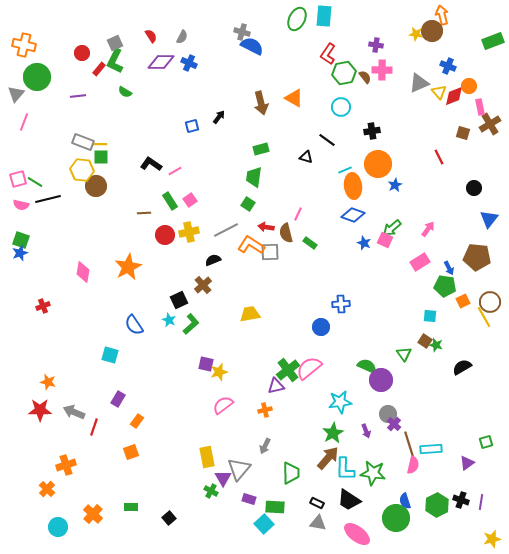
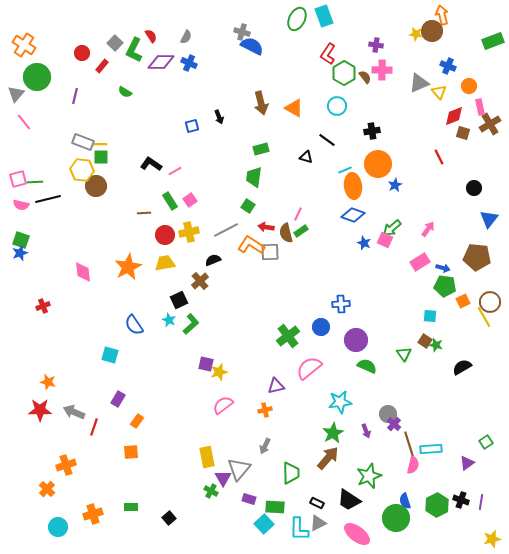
cyan rectangle at (324, 16): rotated 25 degrees counterclockwise
gray semicircle at (182, 37): moved 4 px right
gray square at (115, 43): rotated 21 degrees counterclockwise
orange cross at (24, 45): rotated 20 degrees clockwise
green L-shape at (115, 61): moved 19 px right, 11 px up
red rectangle at (99, 69): moved 3 px right, 3 px up
green hexagon at (344, 73): rotated 20 degrees counterclockwise
purple line at (78, 96): moved 3 px left; rotated 70 degrees counterclockwise
red diamond at (454, 96): moved 20 px down
orange triangle at (294, 98): moved 10 px down
cyan circle at (341, 107): moved 4 px left, 1 px up
black arrow at (219, 117): rotated 120 degrees clockwise
pink line at (24, 122): rotated 60 degrees counterclockwise
green line at (35, 182): rotated 35 degrees counterclockwise
green square at (248, 204): moved 2 px down
green rectangle at (310, 243): moved 9 px left, 12 px up; rotated 72 degrees counterclockwise
blue arrow at (449, 268): moved 6 px left; rotated 48 degrees counterclockwise
pink diamond at (83, 272): rotated 15 degrees counterclockwise
brown cross at (203, 285): moved 3 px left, 4 px up
yellow trapezoid at (250, 314): moved 85 px left, 51 px up
green cross at (288, 370): moved 34 px up
purple circle at (381, 380): moved 25 px left, 40 px up
green square at (486, 442): rotated 16 degrees counterclockwise
orange square at (131, 452): rotated 14 degrees clockwise
cyan L-shape at (345, 469): moved 46 px left, 60 px down
green star at (373, 473): moved 4 px left, 3 px down; rotated 30 degrees counterclockwise
orange cross at (93, 514): rotated 30 degrees clockwise
gray triangle at (318, 523): rotated 36 degrees counterclockwise
